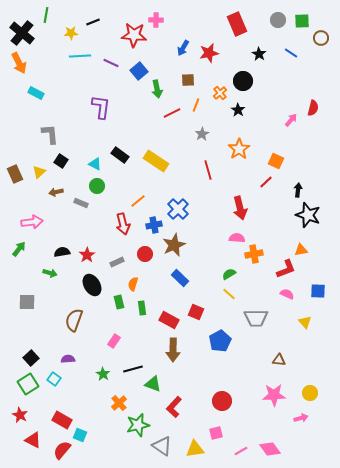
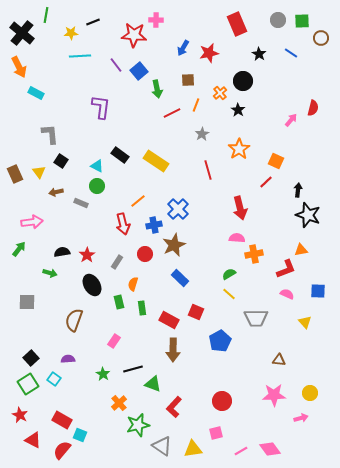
orange arrow at (19, 63): moved 4 px down
purple line at (111, 63): moved 5 px right, 2 px down; rotated 28 degrees clockwise
cyan triangle at (95, 164): moved 2 px right, 2 px down
yellow triangle at (39, 172): rotated 24 degrees counterclockwise
gray rectangle at (117, 262): rotated 32 degrees counterclockwise
yellow triangle at (195, 449): moved 2 px left
